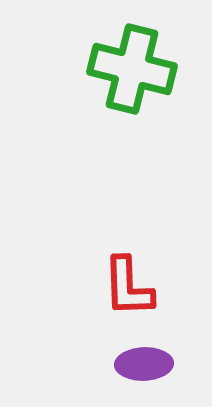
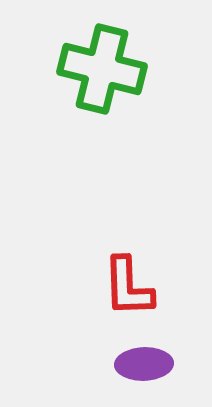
green cross: moved 30 px left
